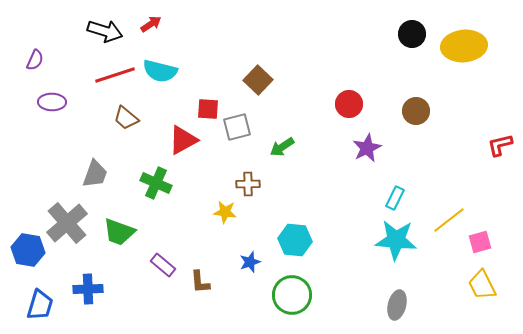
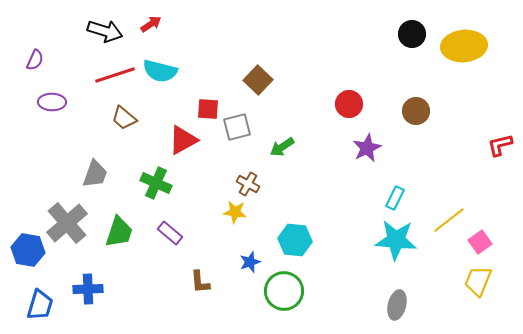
brown trapezoid: moved 2 px left
brown cross: rotated 30 degrees clockwise
yellow star: moved 10 px right
green trapezoid: rotated 92 degrees counterclockwise
pink square: rotated 20 degrees counterclockwise
purple rectangle: moved 7 px right, 32 px up
yellow trapezoid: moved 4 px left, 4 px up; rotated 48 degrees clockwise
green circle: moved 8 px left, 4 px up
